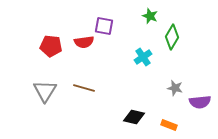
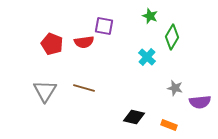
red pentagon: moved 1 px right, 2 px up; rotated 15 degrees clockwise
cyan cross: moved 4 px right; rotated 12 degrees counterclockwise
